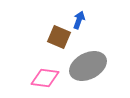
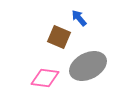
blue arrow: moved 2 px up; rotated 60 degrees counterclockwise
